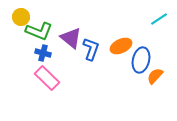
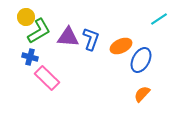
yellow circle: moved 5 px right
green L-shape: rotated 52 degrees counterclockwise
purple triangle: moved 3 px left, 1 px up; rotated 35 degrees counterclockwise
blue L-shape: moved 10 px up
blue cross: moved 13 px left, 4 px down
blue ellipse: rotated 15 degrees clockwise
orange semicircle: moved 13 px left, 18 px down
